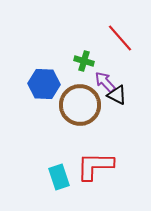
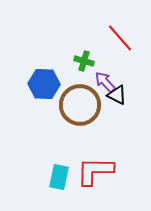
red L-shape: moved 5 px down
cyan rectangle: rotated 30 degrees clockwise
